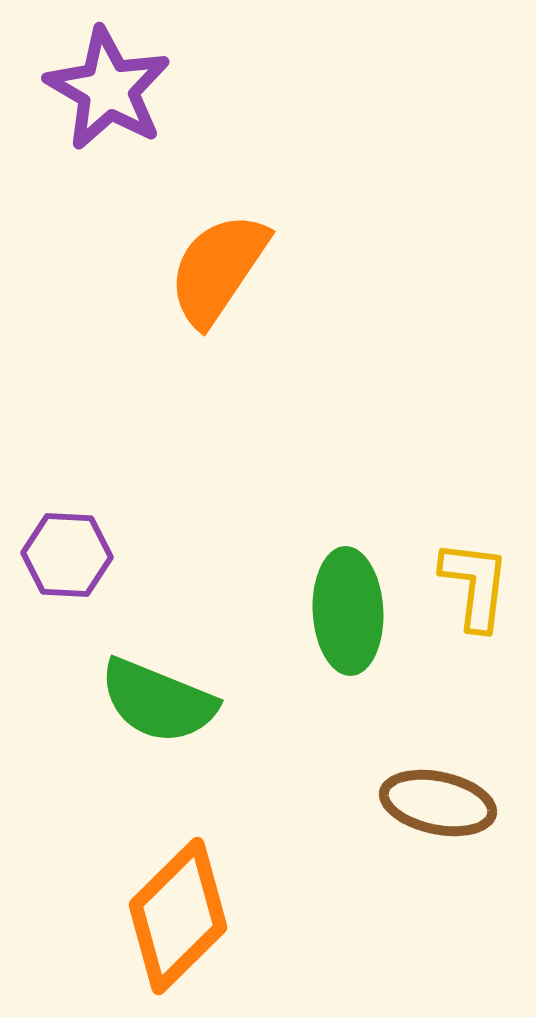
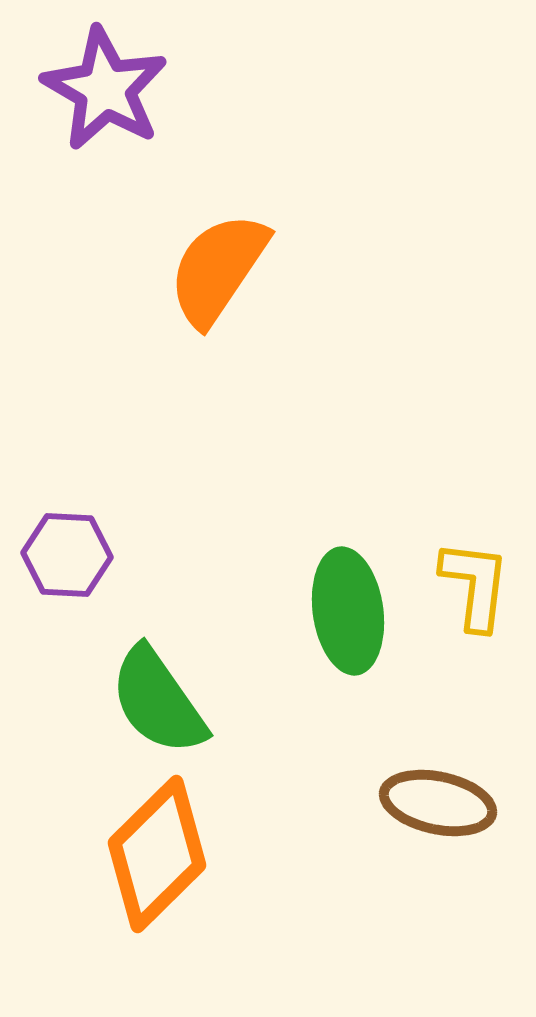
purple star: moved 3 px left
green ellipse: rotated 5 degrees counterclockwise
green semicircle: rotated 33 degrees clockwise
orange diamond: moved 21 px left, 62 px up
